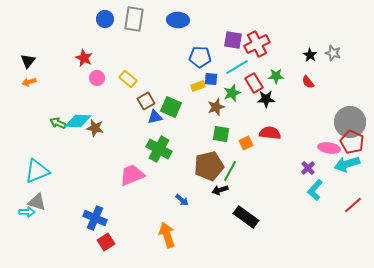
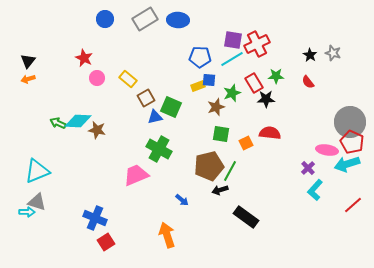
gray rectangle at (134, 19): moved 11 px right; rotated 50 degrees clockwise
cyan line at (237, 67): moved 5 px left, 8 px up
blue square at (211, 79): moved 2 px left, 1 px down
orange arrow at (29, 82): moved 1 px left, 3 px up
brown square at (146, 101): moved 3 px up
brown star at (95, 128): moved 2 px right, 2 px down
pink ellipse at (329, 148): moved 2 px left, 2 px down
pink trapezoid at (132, 175): moved 4 px right
